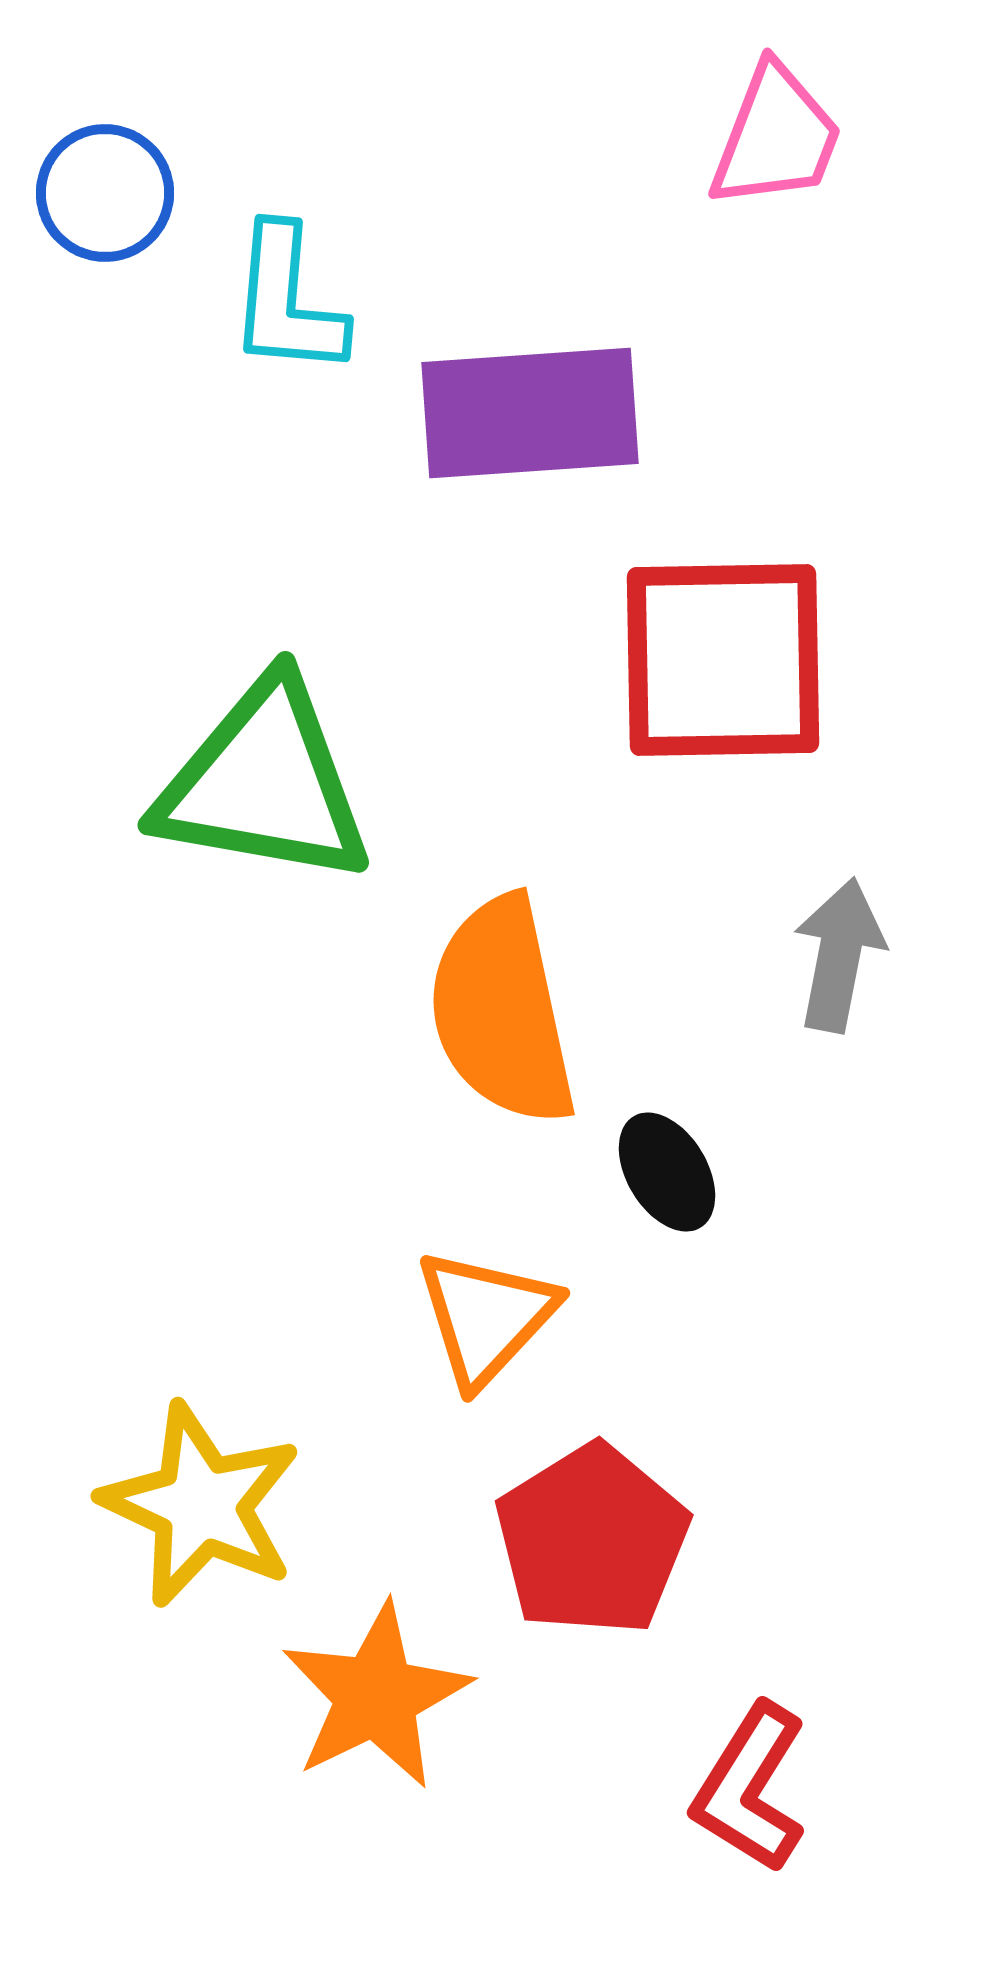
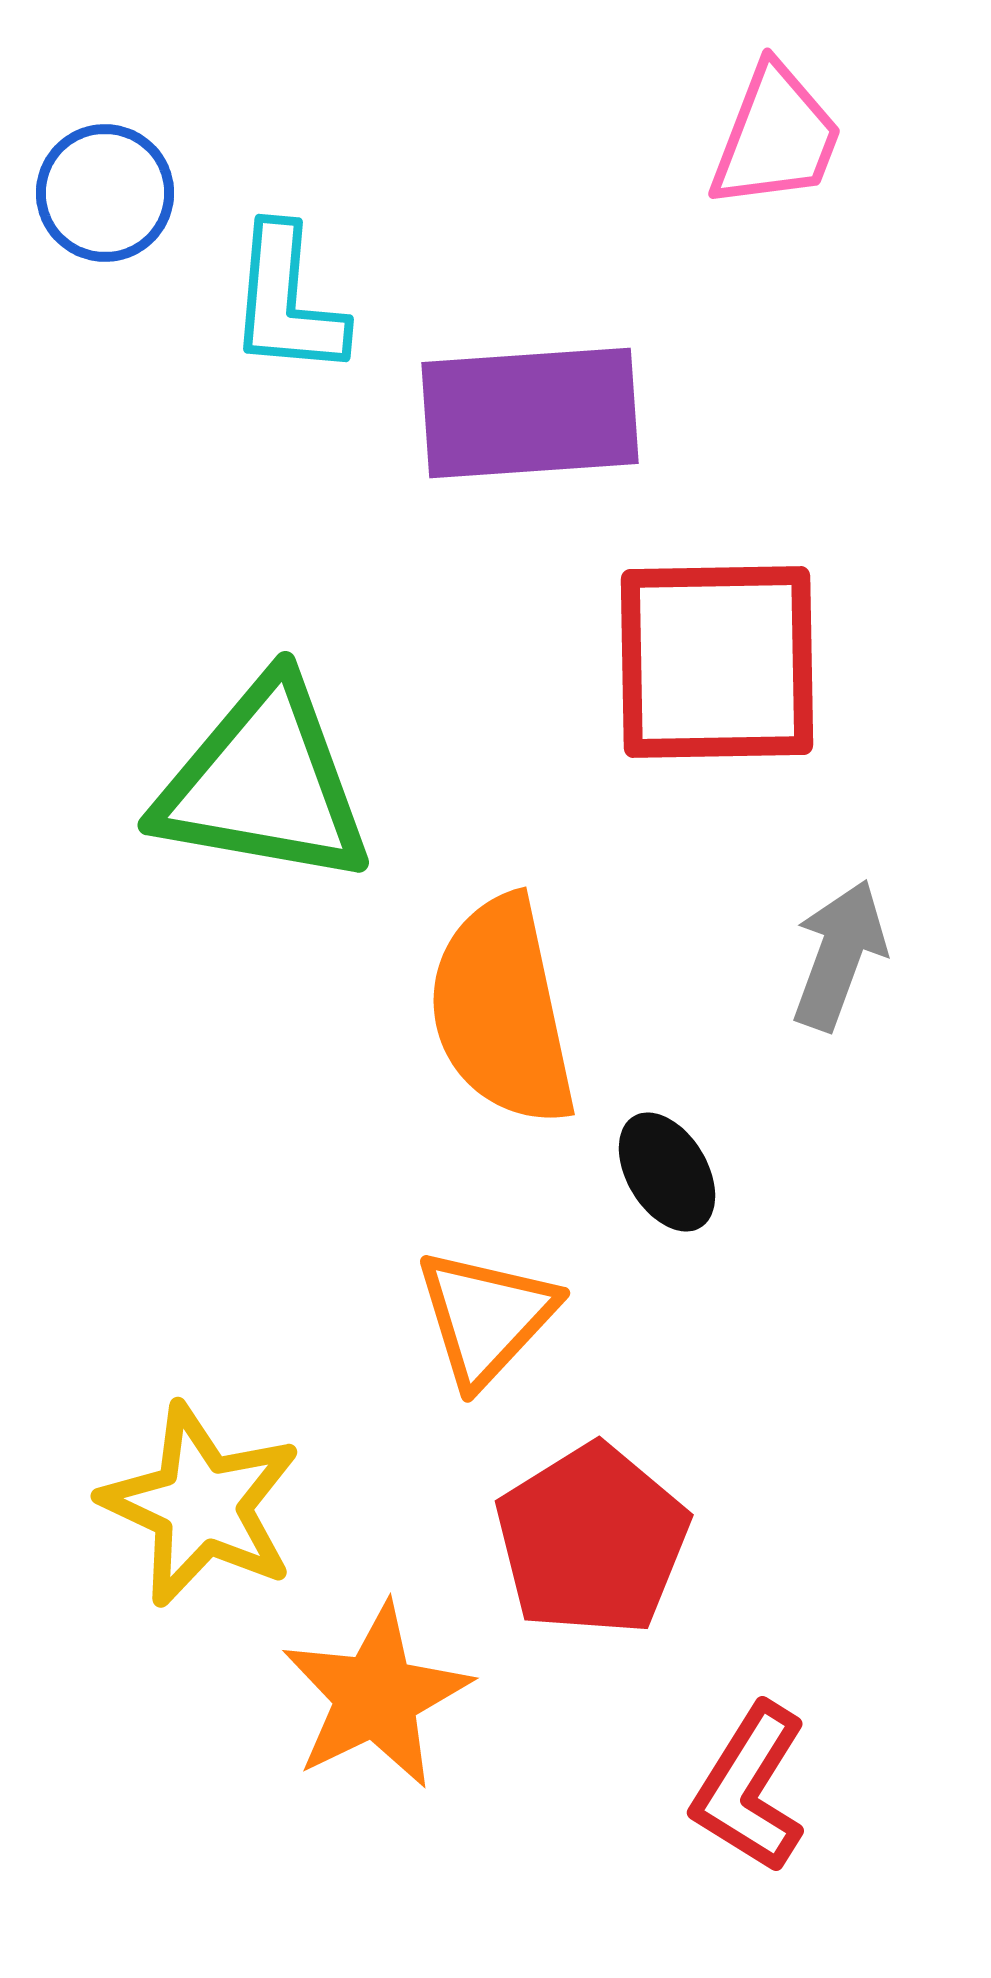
red square: moved 6 px left, 2 px down
gray arrow: rotated 9 degrees clockwise
